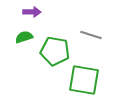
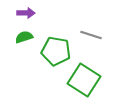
purple arrow: moved 6 px left, 1 px down
green pentagon: moved 1 px right
green square: rotated 24 degrees clockwise
